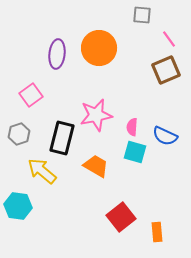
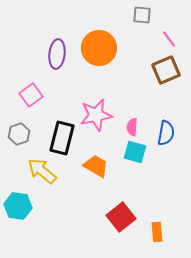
blue semicircle: moved 1 px right, 3 px up; rotated 105 degrees counterclockwise
